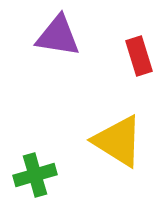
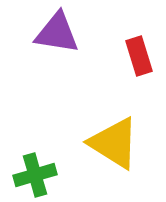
purple triangle: moved 1 px left, 3 px up
yellow triangle: moved 4 px left, 2 px down
